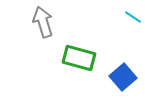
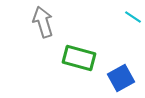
blue square: moved 2 px left, 1 px down; rotated 12 degrees clockwise
